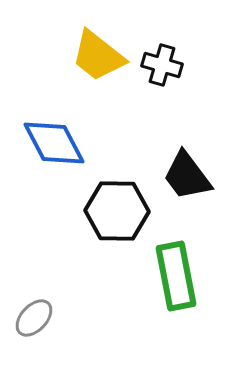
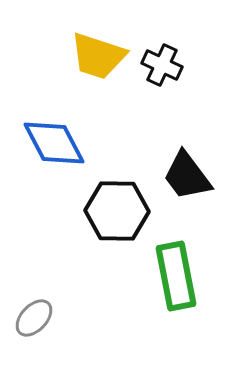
yellow trapezoid: rotated 20 degrees counterclockwise
black cross: rotated 9 degrees clockwise
